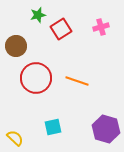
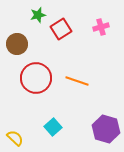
brown circle: moved 1 px right, 2 px up
cyan square: rotated 30 degrees counterclockwise
